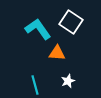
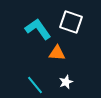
white square: rotated 15 degrees counterclockwise
white star: moved 2 px left, 1 px down
cyan line: rotated 24 degrees counterclockwise
